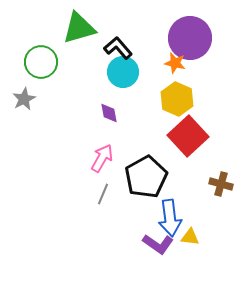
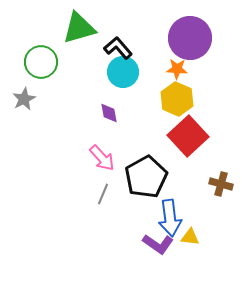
orange star: moved 2 px right, 6 px down; rotated 10 degrees counterclockwise
pink arrow: rotated 108 degrees clockwise
